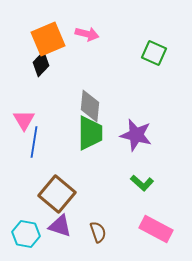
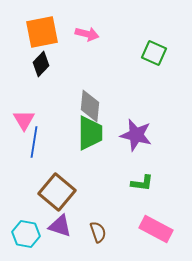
orange square: moved 6 px left, 7 px up; rotated 12 degrees clockwise
green L-shape: rotated 35 degrees counterclockwise
brown square: moved 2 px up
